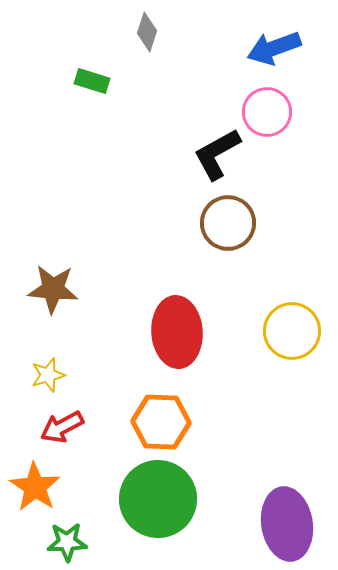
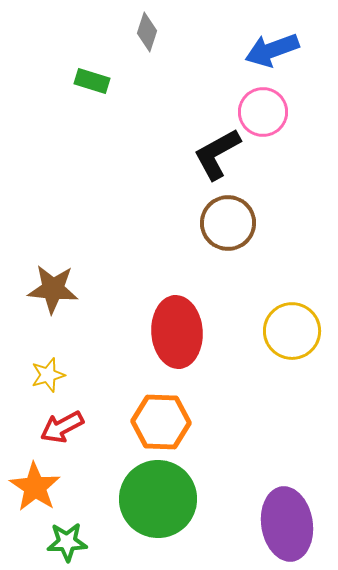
blue arrow: moved 2 px left, 2 px down
pink circle: moved 4 px left
